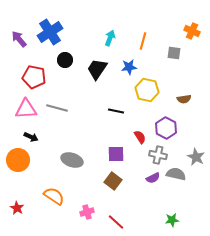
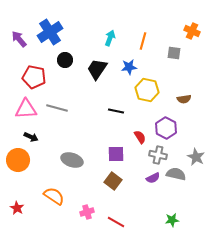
red line: rotated 12 degrees counterclockwise
